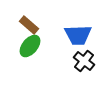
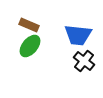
brown rectangle: rotated 18 degrees counterclockwise
blue trapezoid: rotated 8 degrees clockwise
